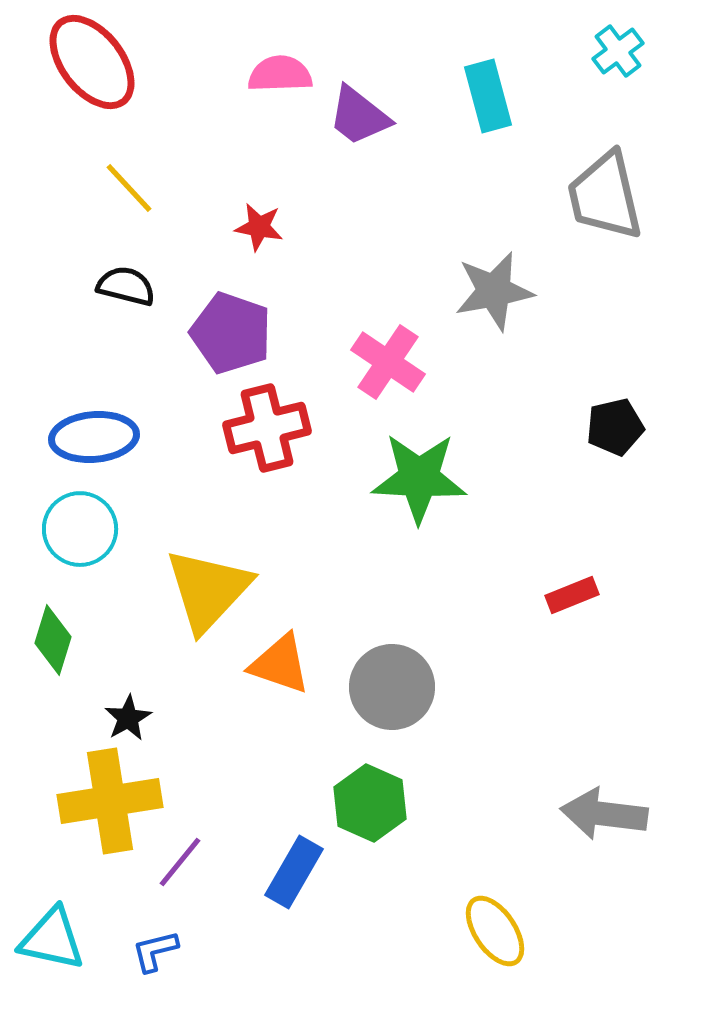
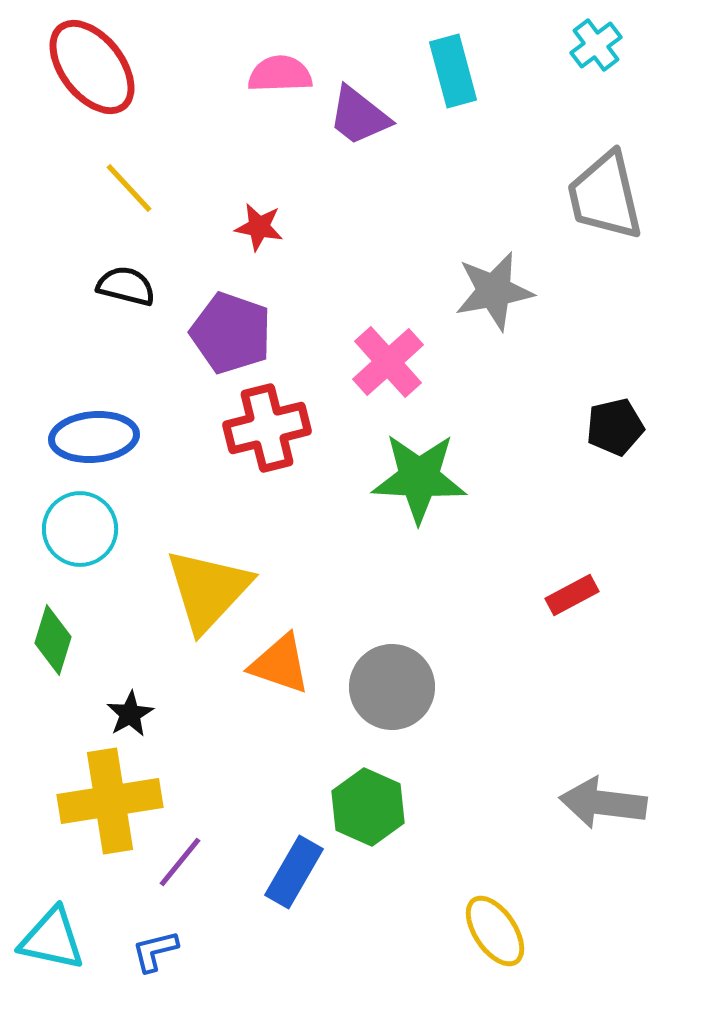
cyan cross: moved 22 px left, 6 px up
red ellipse: moved 5 px down
cyan rectangle: moved 35 px left, 25 px up
pink cross: rotated 14 degrees clockwise
red rectangle: rotated 6 degrees counterclockwise
black star: moved 2 px right, 4 px up
green hexagon: moved 2 px left, 4 px down
gray arrow: moved 1 px left, 11 px up
